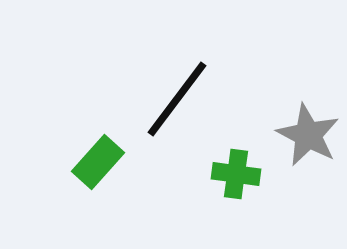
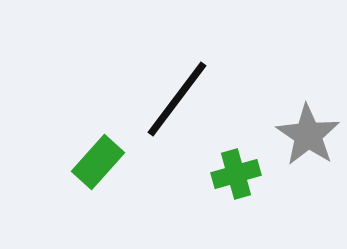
gray star: rotated 6 degrees clockwise
green cross: rotated 24 degrees counterclockwise
